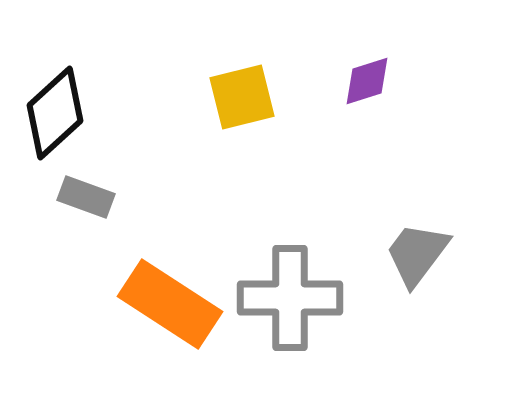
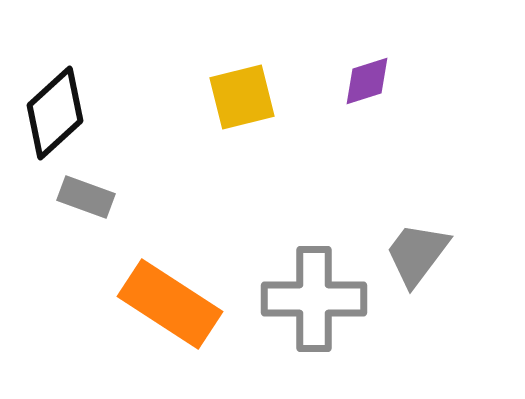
gray cross: moved 24 px right, 1 px down
